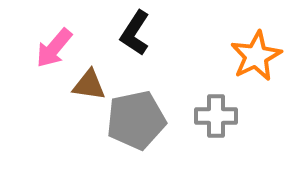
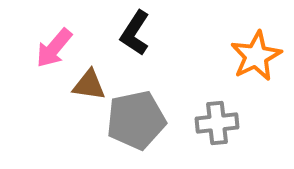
gray cross: moved 1 px right, 7 px down; rotated 6 degrees counterclockwise
